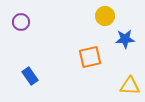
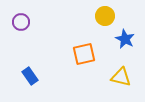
blue star: rotated 30 degrees clockwise
orange square: moved 6 px left, 3 px up
yellow triangle: moved 9 px left, 9 px up; rotated 10 degrees clockwise
